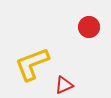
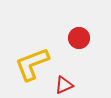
red circle: moved 10 px left, 11 px down
